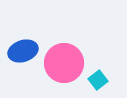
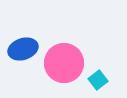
blue ellipse: moved 2 px up
